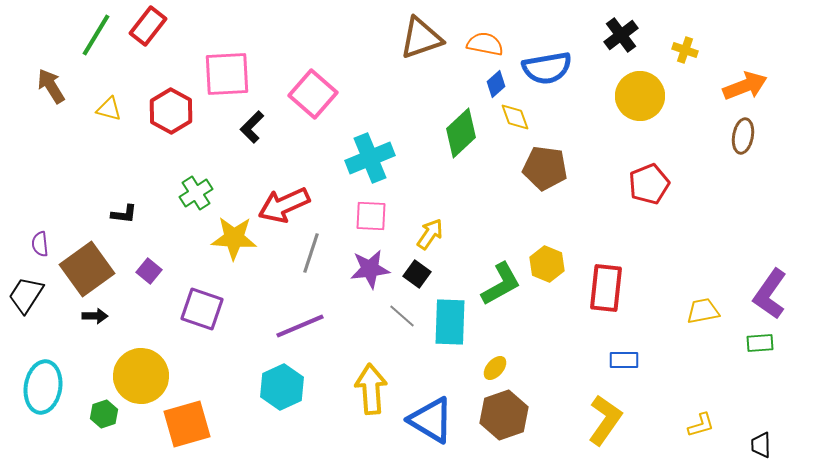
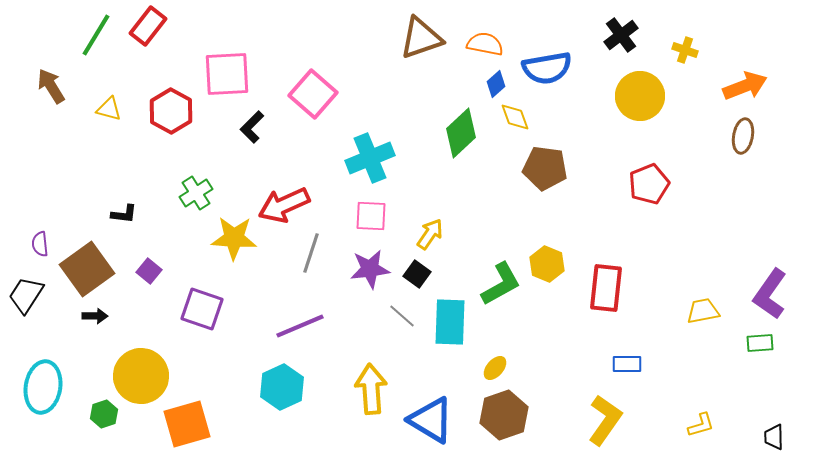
blue rectangle at (624, 360): moved 3 px right, 4 px down
black trapezoid at (761, 445): moved 13 px right, 8 px up
